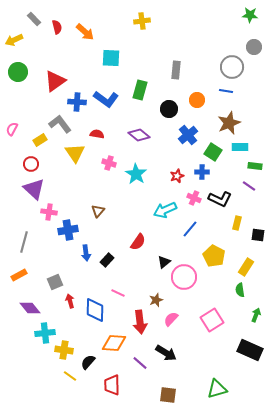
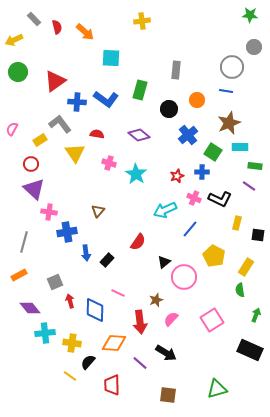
blue cross at (68, 230): moved 1 px left, 2 px down
yellow cross at (64, 350): moved 8 px right, 7 px up
